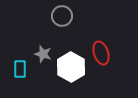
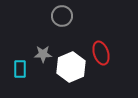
gray star: rotated 18 degrees counterclockwise
white hexagon: rotated 8 degrees clockwise
